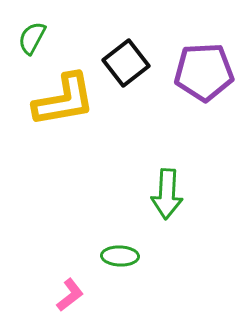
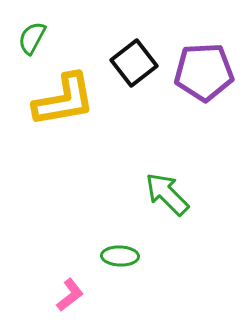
black square: moved 8 px right
green arrow: rotated 132 degrees clockwise
